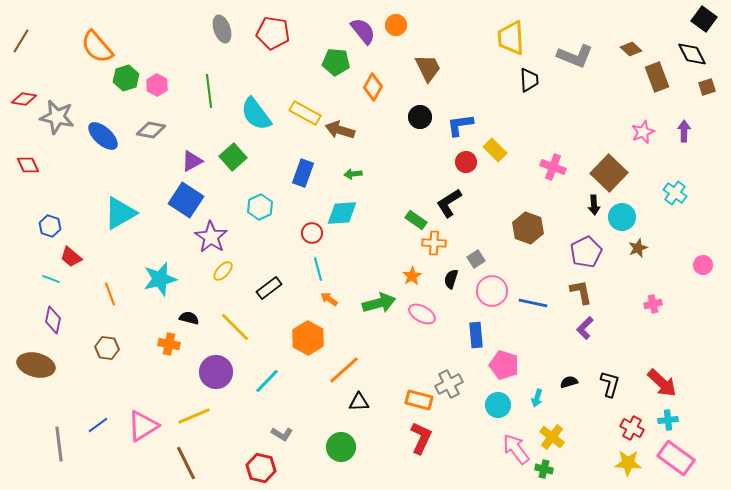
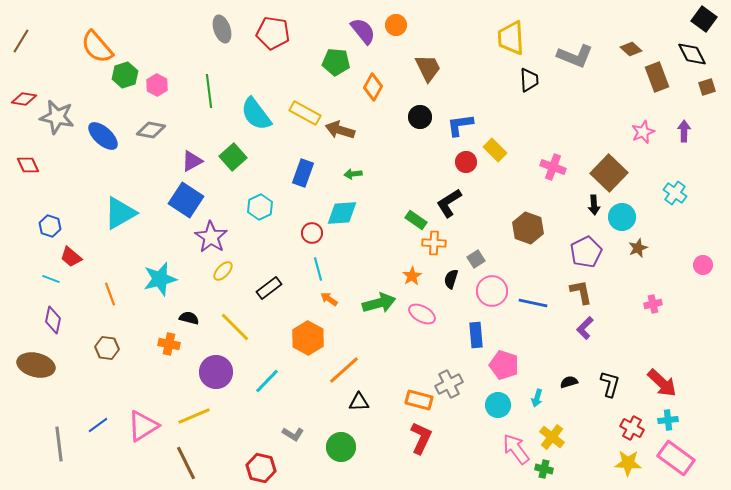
green hexagon at (126, 78): moved 1 px left, 3 px up
gray L-shape at (282, 434): moved 11 px right
